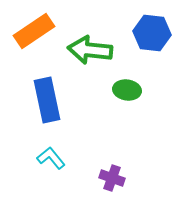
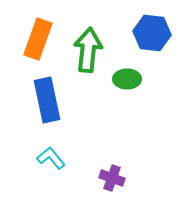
orange rectangle: moved 4 px right, 8 px down; rotated 36 degrees counterclockwise
green arrow: moved 2 px left; rotated 90 degrees clockwise
green ellipse: moved 11 px up; rotated 8 degrees counterclockwise
